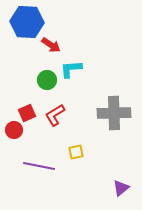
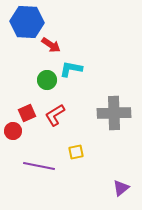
cyan L-shape: rotated 15 degrees clockwise
red circle: moved 1 px left, 1 px down
